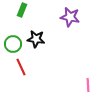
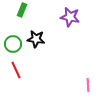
red line: moved 5 px left, 3 px down
